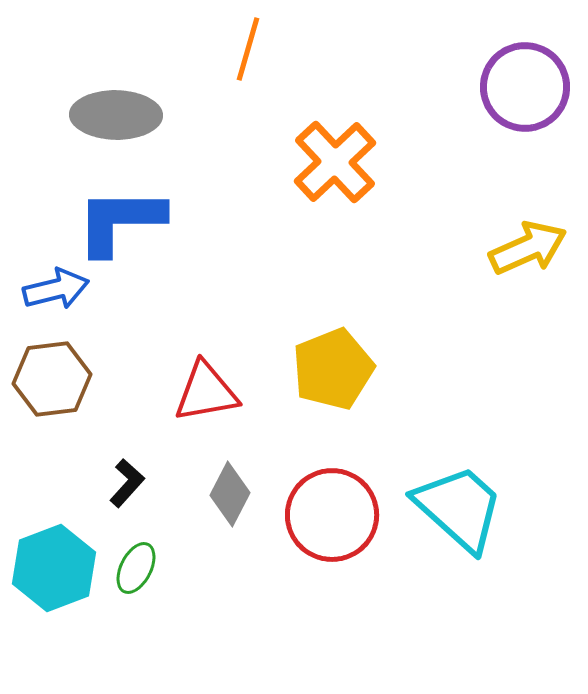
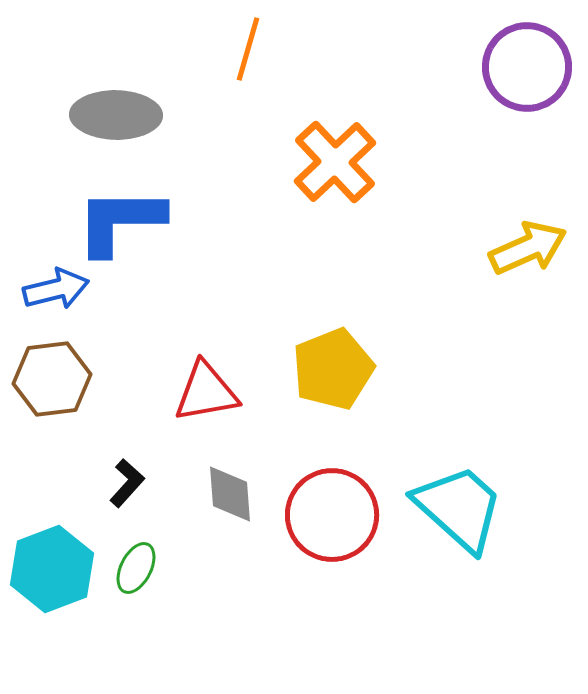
purple circle: moved 2 px right, 20 px up
gray diamond: rotated 32 degrees counterclockwise
cyan hexagon: moved 2 px left, 1 px down
